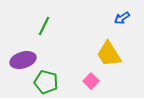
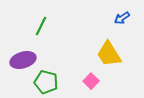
green line: moved 3 px left
